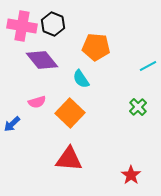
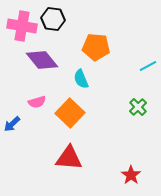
black hexagon: moved 5 px up; rotated 15 degrees counterclockwise
cyan semicircle: rotated 12 degrees clockwise
red triangle: moved 1 px up
